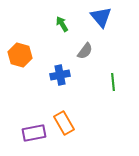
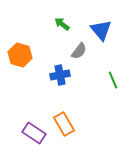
blue triangle: moved 13 px down
green arrow: rotated 21 degrees counterclockwise
gray semicircle: moved 6 px left
green line: moved 2 px up; rotated 18 degrees counterclockwise
orange rectangle: moved 1 px down
purple rectangle: rotated 45 degrees clockwise
